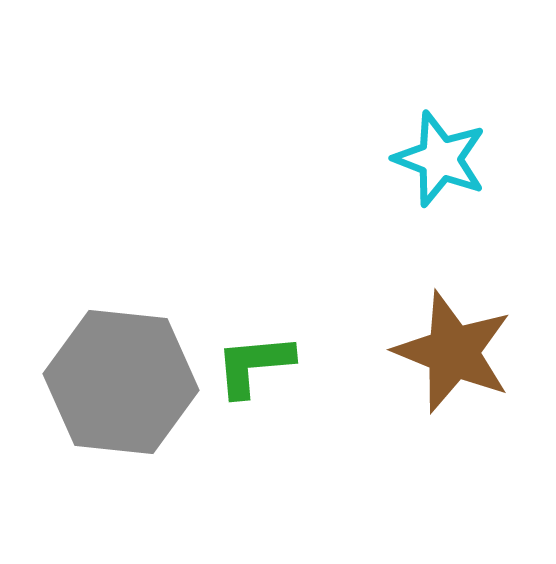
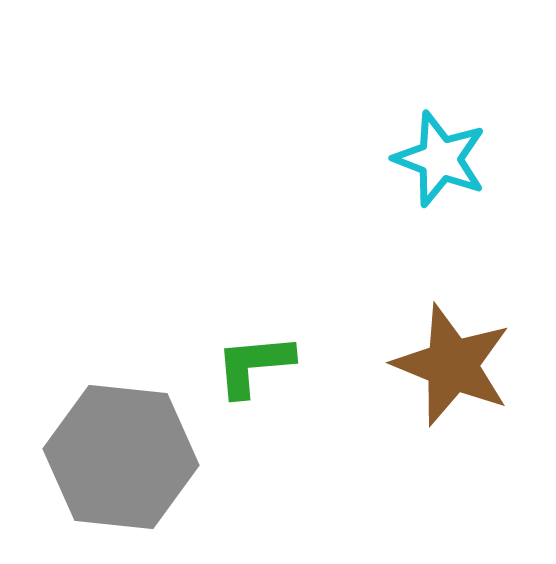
brown star: moved 1 px left, 13 px down
gray hexagon: moved 75 px down
